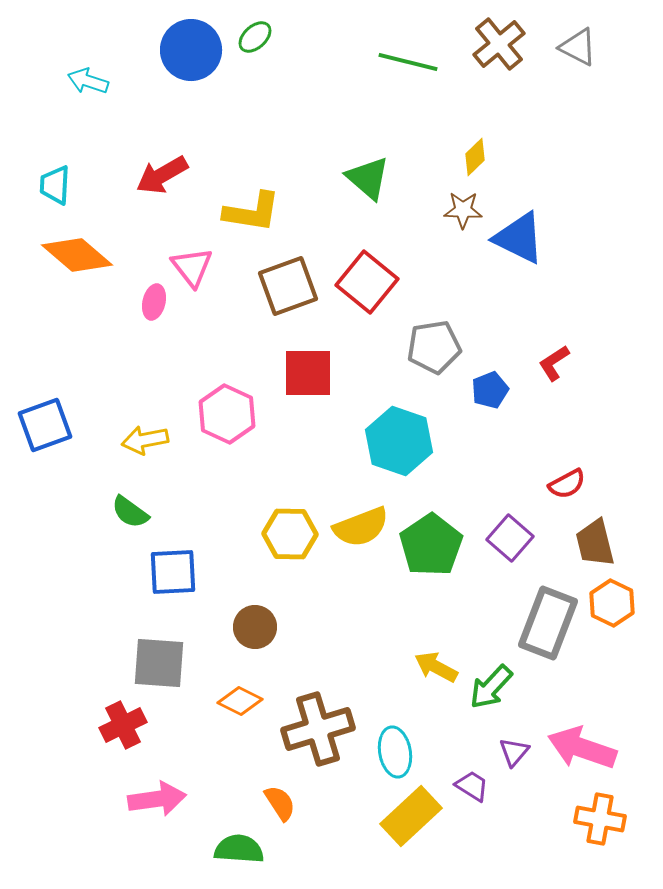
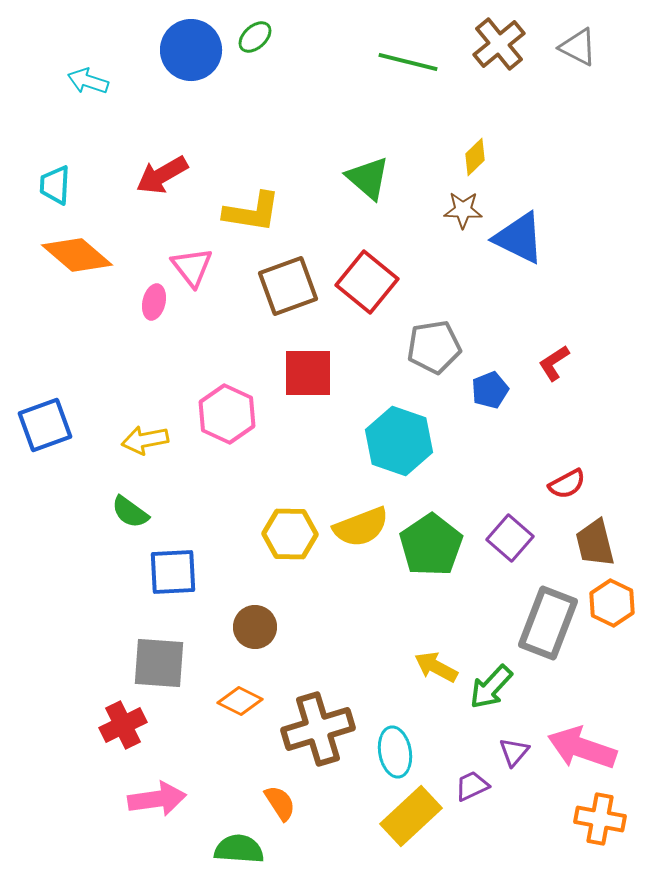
purple trapezoid at (472, 786): rotated 57 degrees counterclockwise
